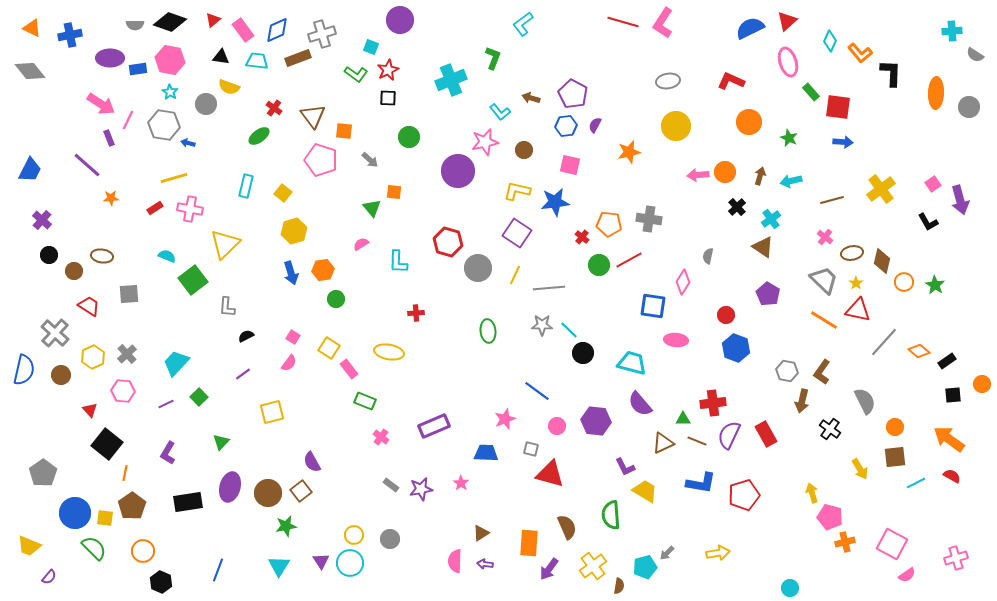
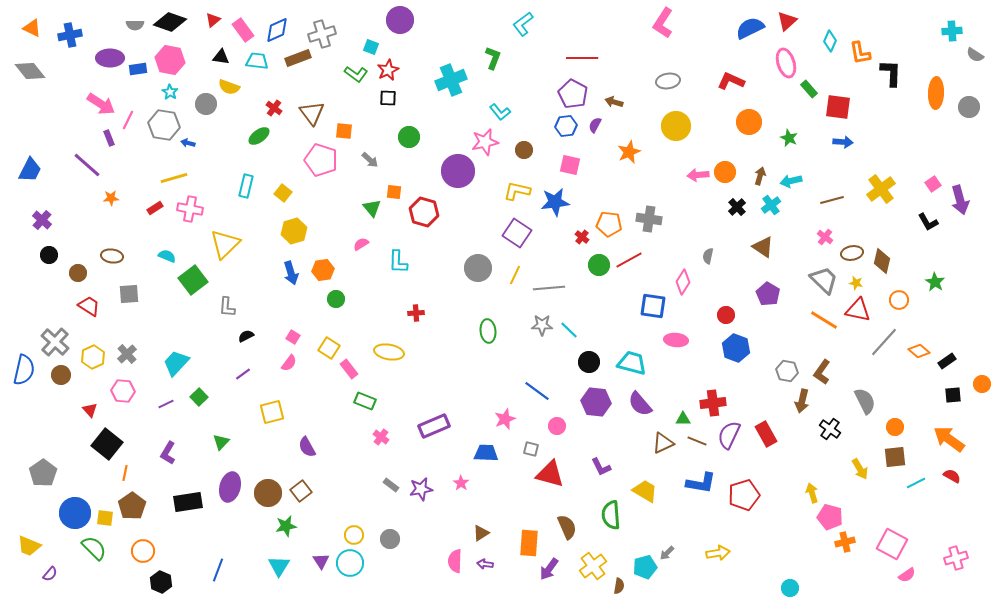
red line at (623, 22): moved 41 px left, 36 px down; rotated 16 degrees counterclockwise
orange L-shape at (860, 53): rotated 30 degrees clockwise
pink ellipse at (788, 62): moved 2 px left, 1 px down
green rectangle at (811, 92): moved 2 px left, 3 px up
brown arrow at (531, 98): moved 83 px right, 4 px down
brown triangle at (313, 116): moved 1 px left, 3 px up
orange star at (629, 152): rotated 10 degrees counterclockwise
cyan cross at (771, 219): moved 14 px up
red hexagon at (448, 242): moved 24 px left, 30 px up
brown ellipse at (102, 256): moved 10 px right
brown circle at (74, 271): moved 4 px right, 2 px down
orange circle at (904, 282): moved 5 px left, 18 px down
yellow star at (856, 283): rotated 24 degrees counterclockwise
green star at (935, 285): moved 3 px up
gray cross at (55, 333): moved 9 px down
black circle at (583, 353): moved 6 px right, 9 px down
purple hexagon at (596, 421): moved 19 px up
purple semicircle at (312, 462): moved 5 px left, 15 px up
purple L-shape at (625, 467): moved 24 px left
purple semicircle at (49, 577): moved 1 px right, 3 px up
